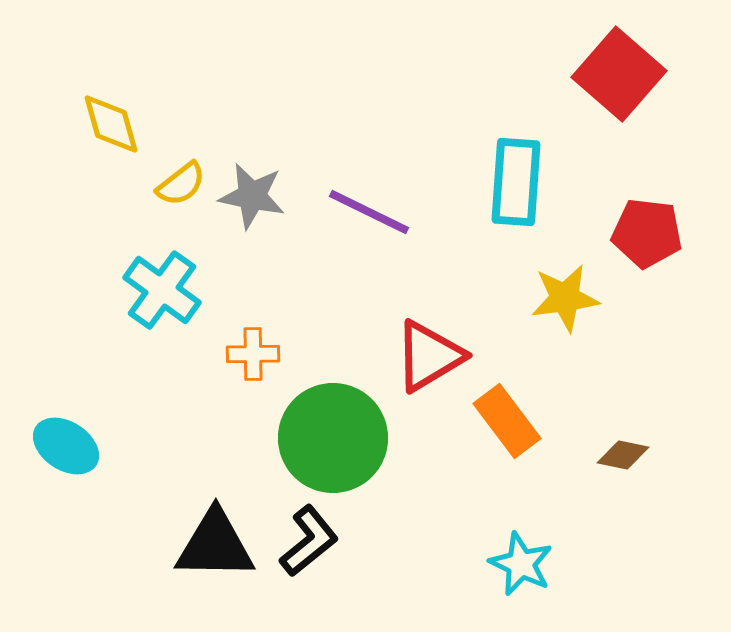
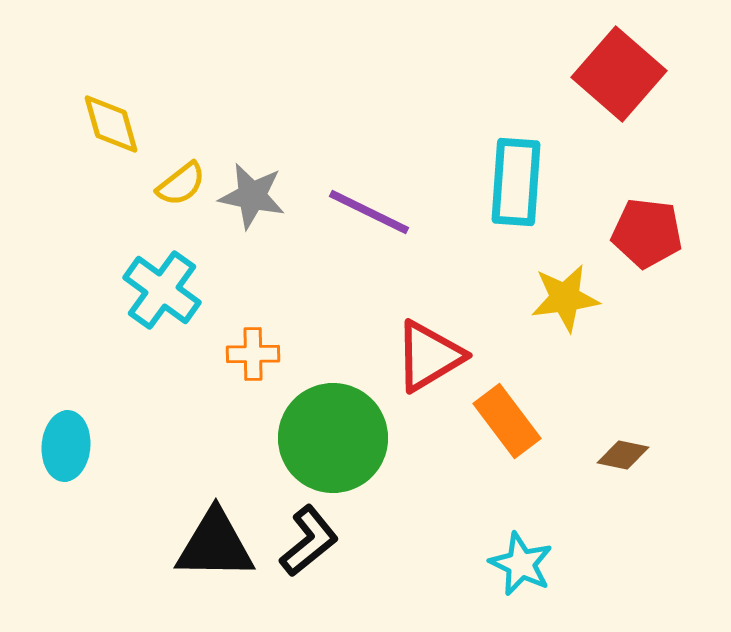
cyan ellipse: rotated 62 degrees clockwise
